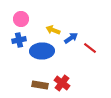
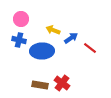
blue cross: rotated 24 degrees clockwise
